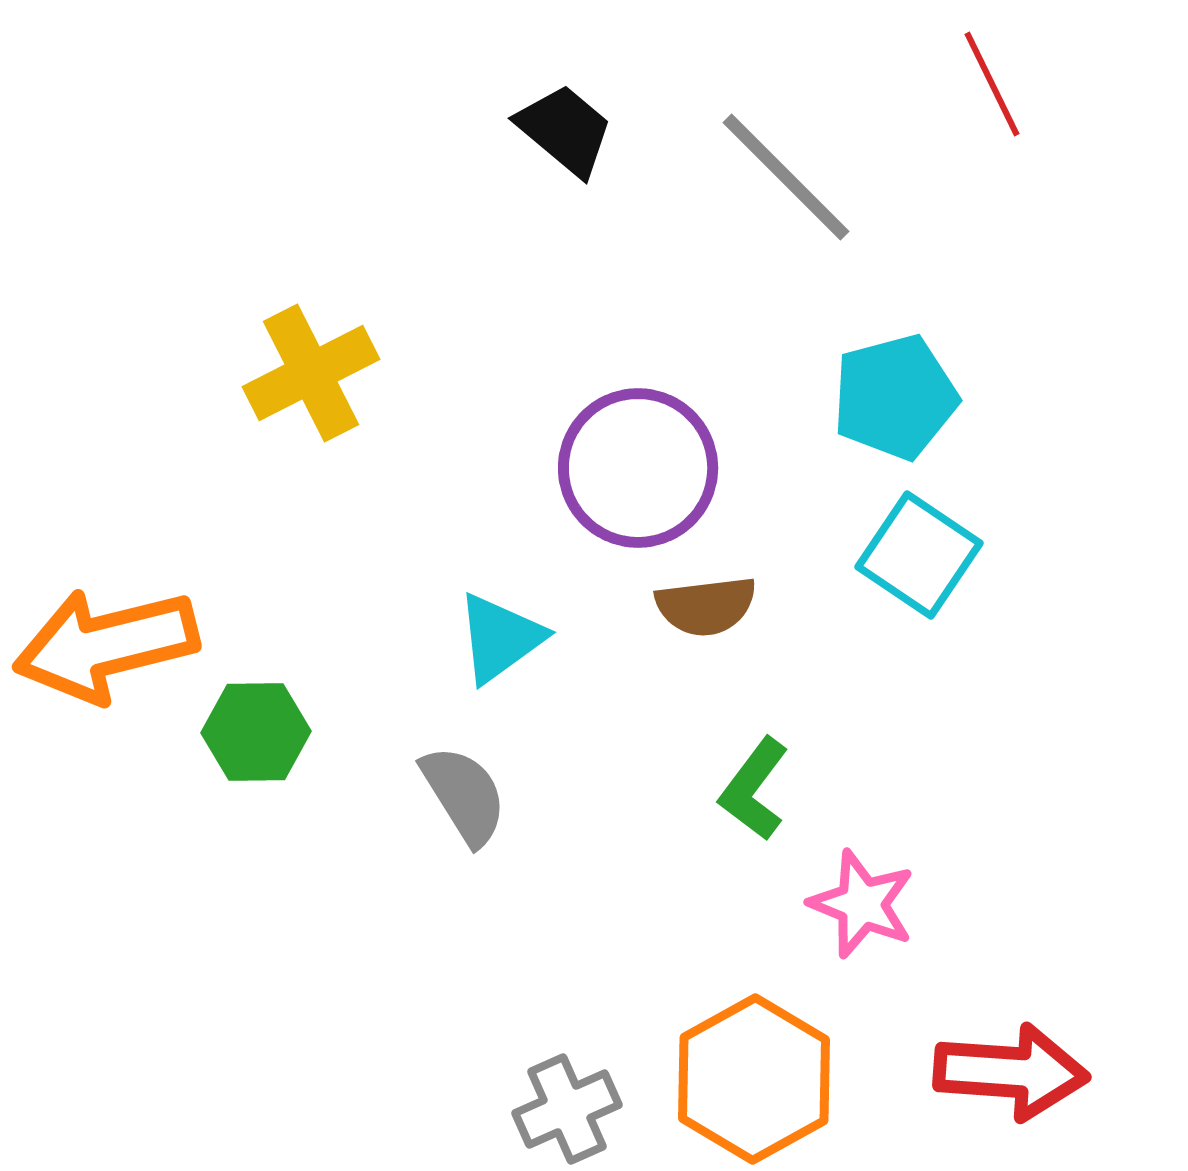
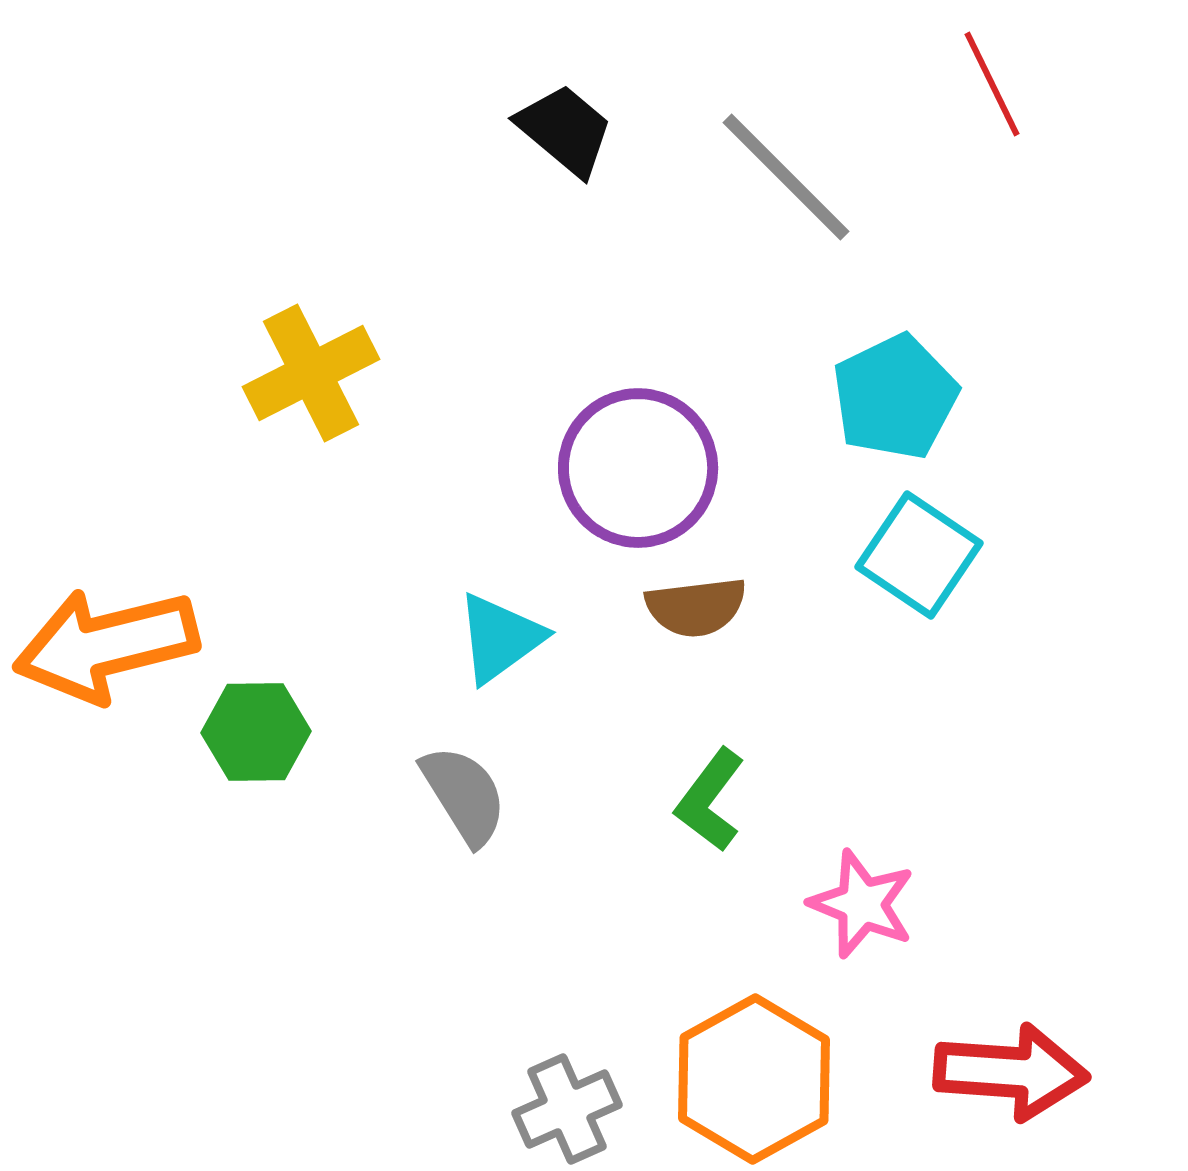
cyan pentagon: rotated 11 degrees counterclockwise
brown semicircle: moved 10 px left, 1 px down
green L-shape: moved 44 px left, 11 px down
